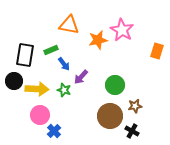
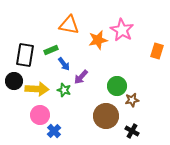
green circle: moved 2 px right, 1 px down
brown star: moved 3 px left, 6 px up
brown circle: moved 4 px left
